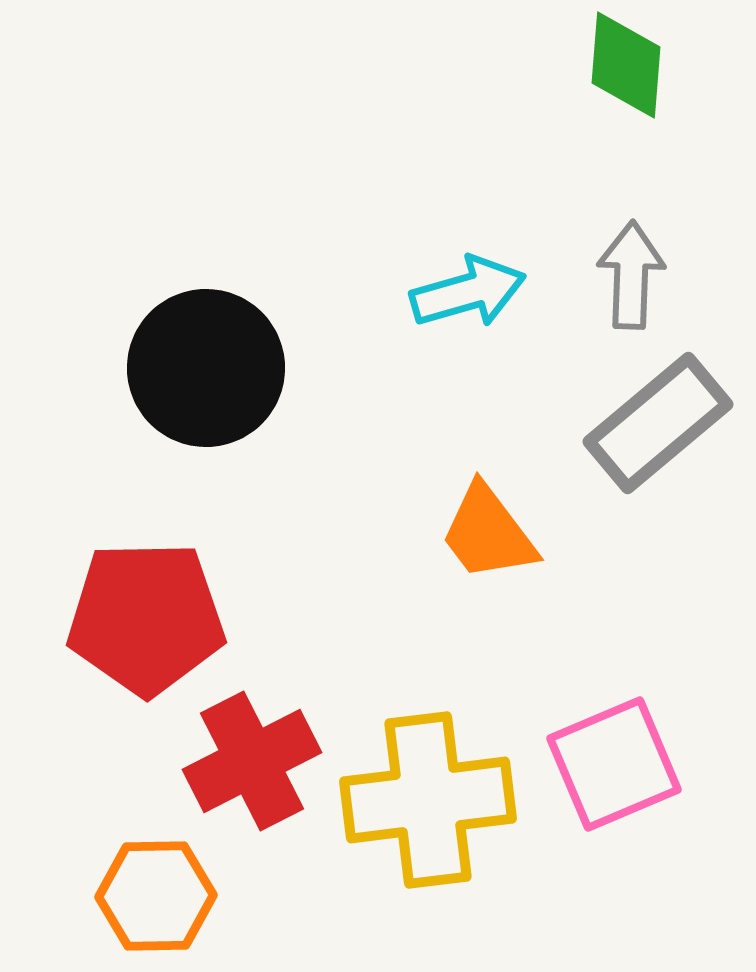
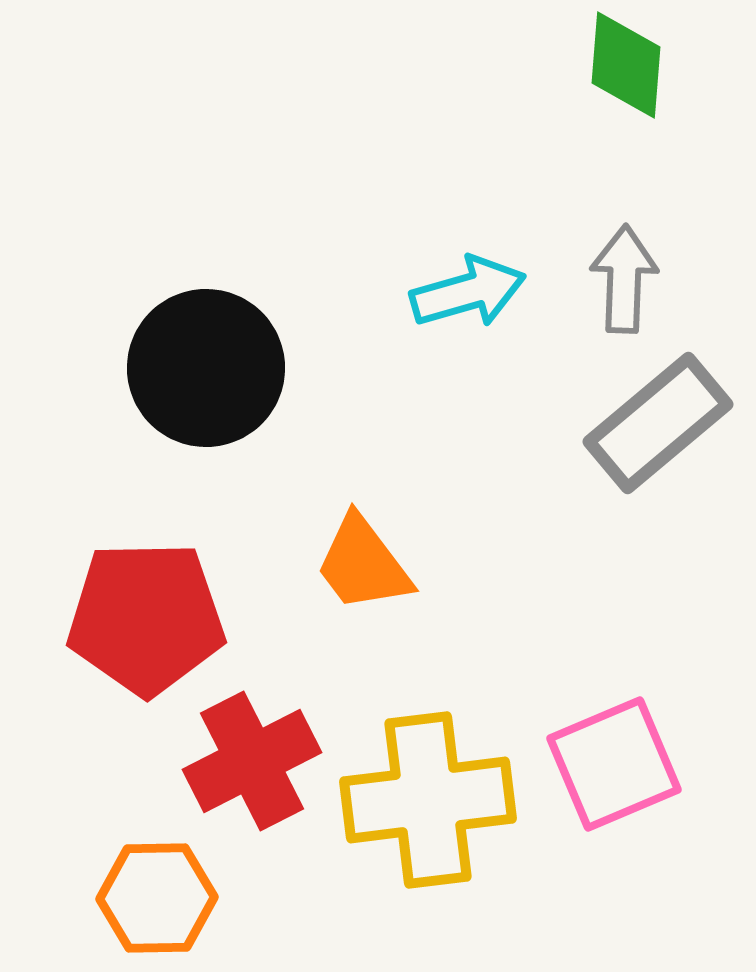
gray arrow: moved 7 px left, 4 px down
orange trapezoid: moved 125 px left, 31 px down
orange hexagon: moved 1 px right, 2 px down
